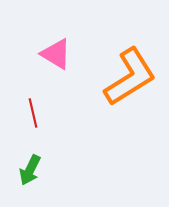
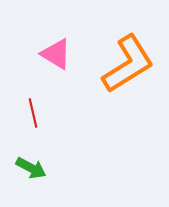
orange L-shape: moved 2 px left, 13 px up
green arrow: moved 1 px right, 2 px up; rotated 88 degrees counterclockwise
